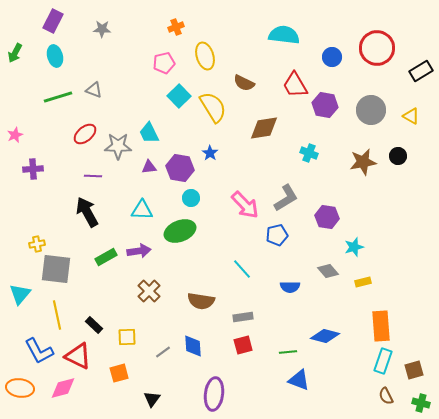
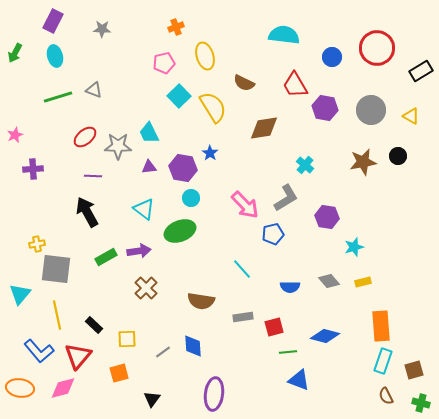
purple hexagon at (325, 105): moved 3 px down
red ellipse at (85, 134): moved 3 px down
cyan cross at (309, 153): moved 4 px left, 12 px down; rotated 18 degrees clockwise
purple hexagon at (180, 168): moved 3 px right
cyan triangle at (142, 210): moved 2 px right, 1 px up; rotated 35 degrees clockwise
blue pentagon at (277, 235): moved 4 px left, 1 px up
gray diamond at (328, 271): moved 1 px right, 10 px down
brown cross at (149, 291): moved 3 px left, 3 px up
yellow square at (127, 337): moved 2 px down
red square at (243, 345): moved 31 px right, 18 px up
blue L-shape at (39, 351): rotated 12 degrees counterclockwise
red triangle at (78, 356): rotated 44 degrees clockwise
